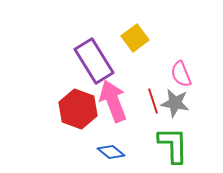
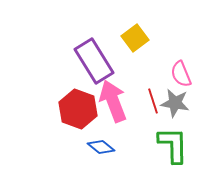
blue diamond: moved 10 px left, 5 px up
